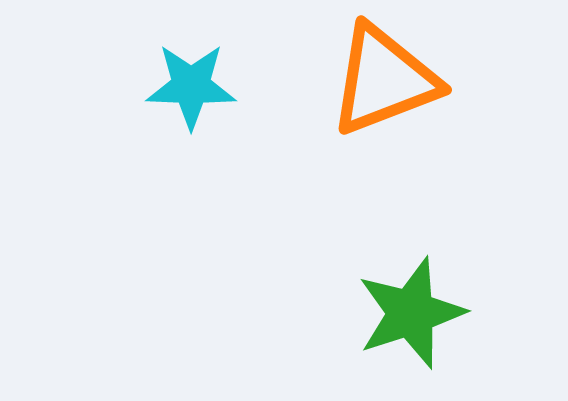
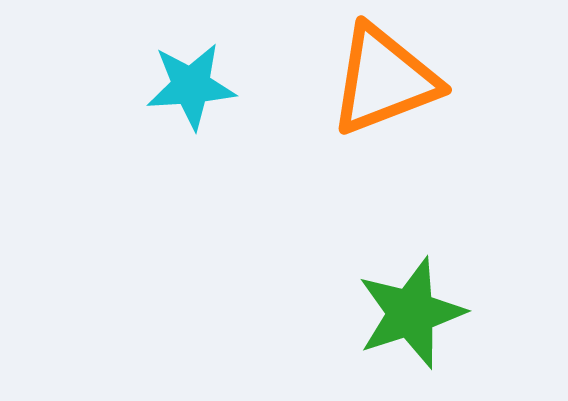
cyan star: rotated 6 degrees counterclockwise
